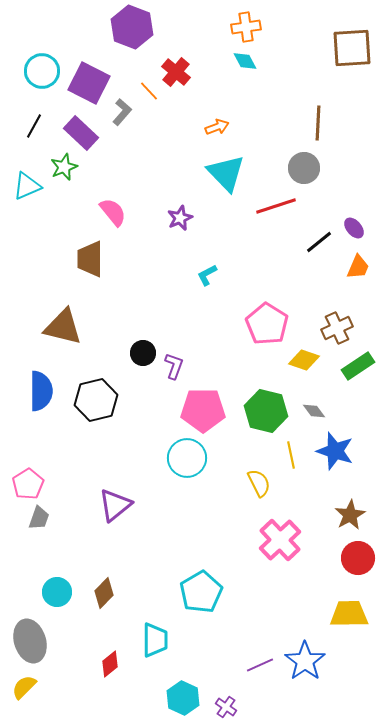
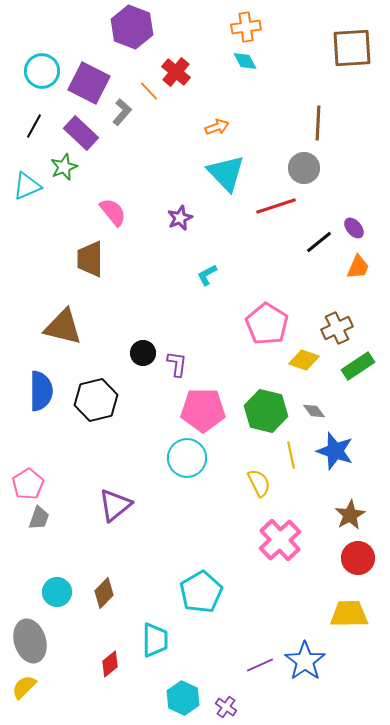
purple L-shape at (174, 366): moved 3 px right, 2 px up; rotated 12 degrees counterclockwise
